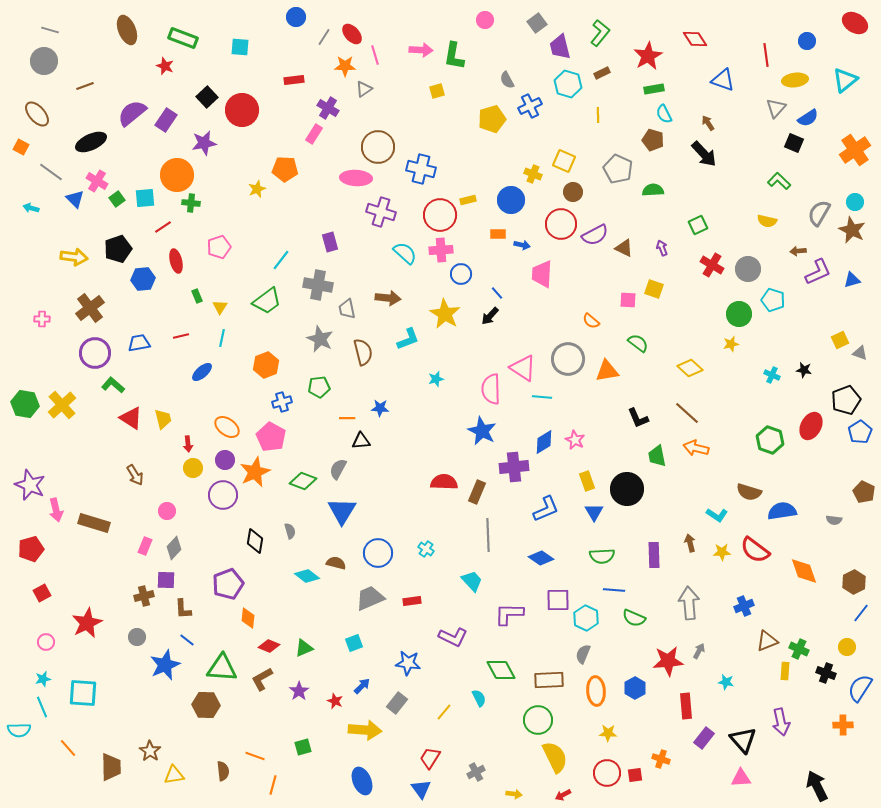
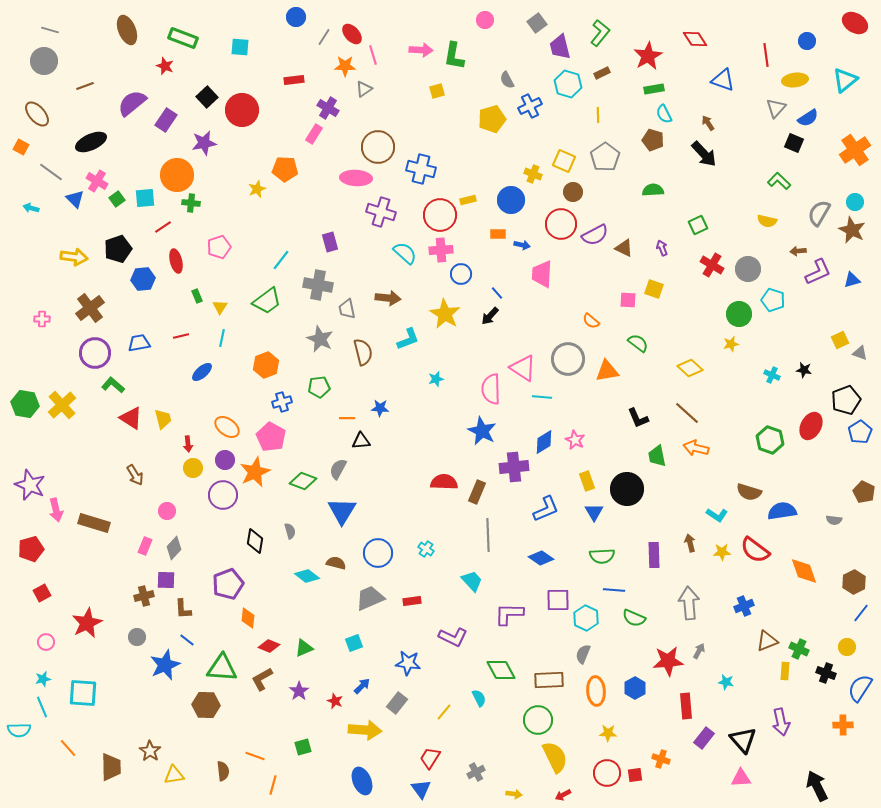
pink line at (375, 55): moved 2 px left
purple semicircle at (132, 113): moved 10 px up
gray pentagon at (618, 169): moved 13 px left, 12 px up; rotated 12 degrees clockwise
